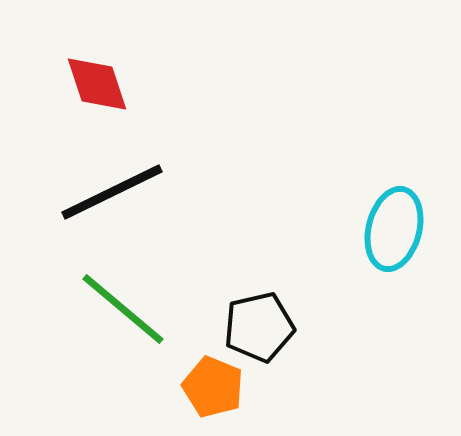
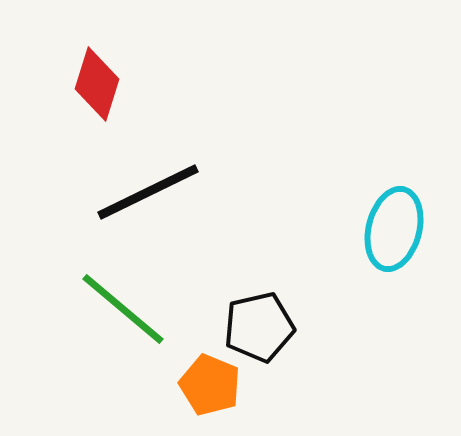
red diamond: rotated 36 degrees clockwise
black line: moved 36 px right
orange pentagon: moved 3 px left, 2 px up
